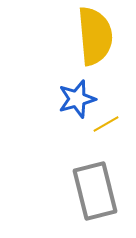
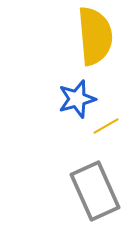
yellow line: moved 2 px down
gray rectangle: rotated 10 degrees counterclockwise
